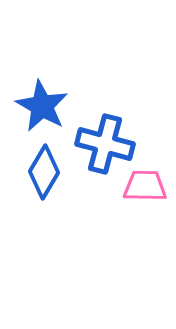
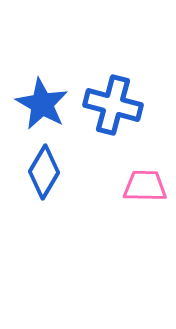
blue star: moved 2 px up
blue cross: moved 8 px right, 39 px up
